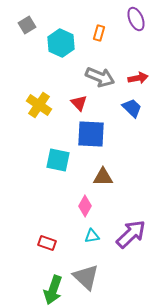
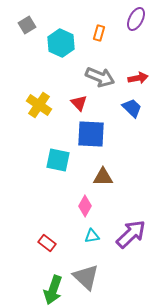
purple ellipse: rotated 50 degrees clockwise
red rectangle: rotated 18 degrees clockwise
